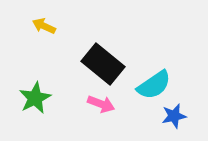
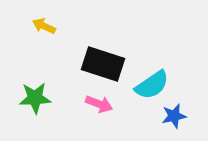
black rectangle: rotated 21 degrees counterclockwise
cyan semicircle: moved 2 px left
green star: rotated 24 degrees clockwise
pink arrow: moved 2 px left
